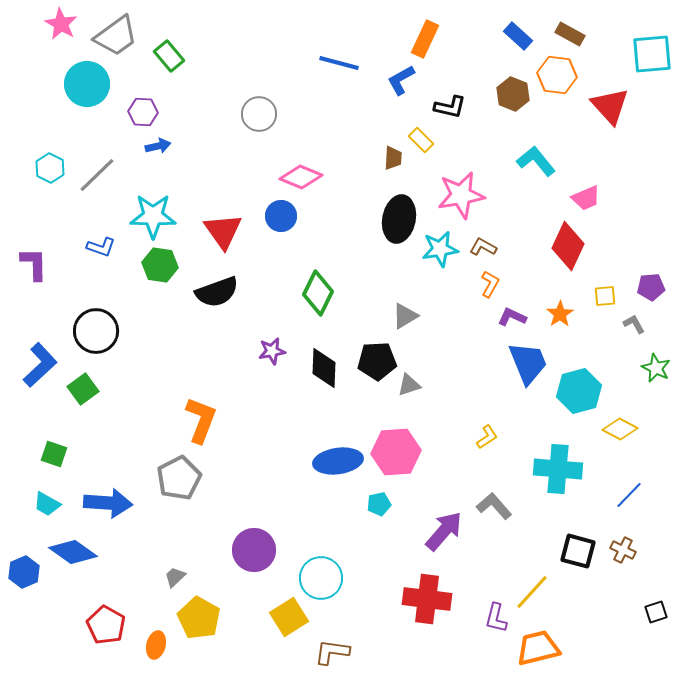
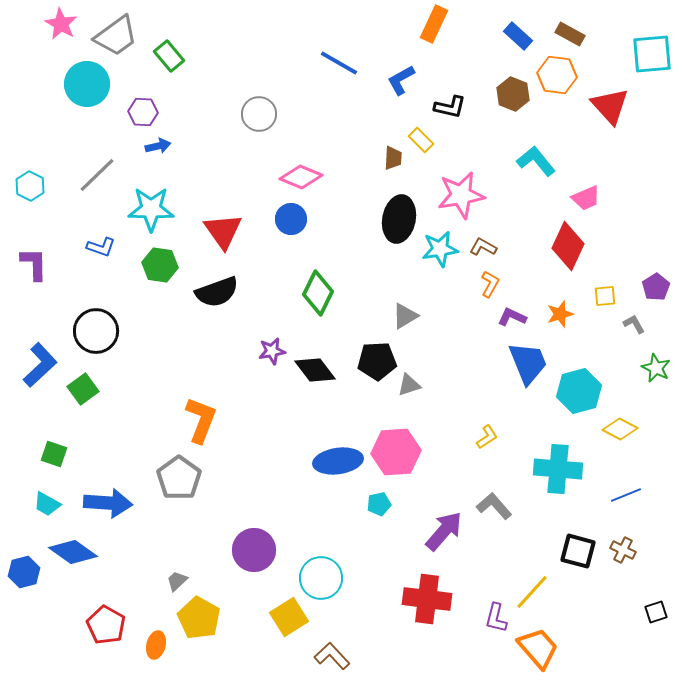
orange rectangle at (425, 39): moved 9 px right, 15 px up
blue line at (339, 63): rotated 15 degrees clockwise
cyan hexagon at (50, 168): moved 20 px left, 18 px down
cyan star at (153, 216): moved 2 px left, 7 px up
blue circle at (281, 216): moved 10 px right, 3 px down
purple pentagon at (651, 287): moved 5 px right; rotated 28 degrees counterclockwise
orange star at (560, 314): rotated 16 degrees clockwise
black diamond at (324, 368): moved 9 px left, 2 px down; rotated 39 degrees counterclockwise
gray pentagon at (179, 478): rotated 9 degrees counterclockwise
blue line at (629, 495): moved 3 px left; rotated 24 degrees clockwise
blue hexagon at (24, 572): rotated 8 degrees clockwise
gray trapezoid at (175, 577): moved 2 px right, 4 px down
orange trapezoid at (538, 648): rotated 63 degrees clockwise
brown L-shape at (332, 652): moved 4 px down; rotated 39 degrees clockwise
